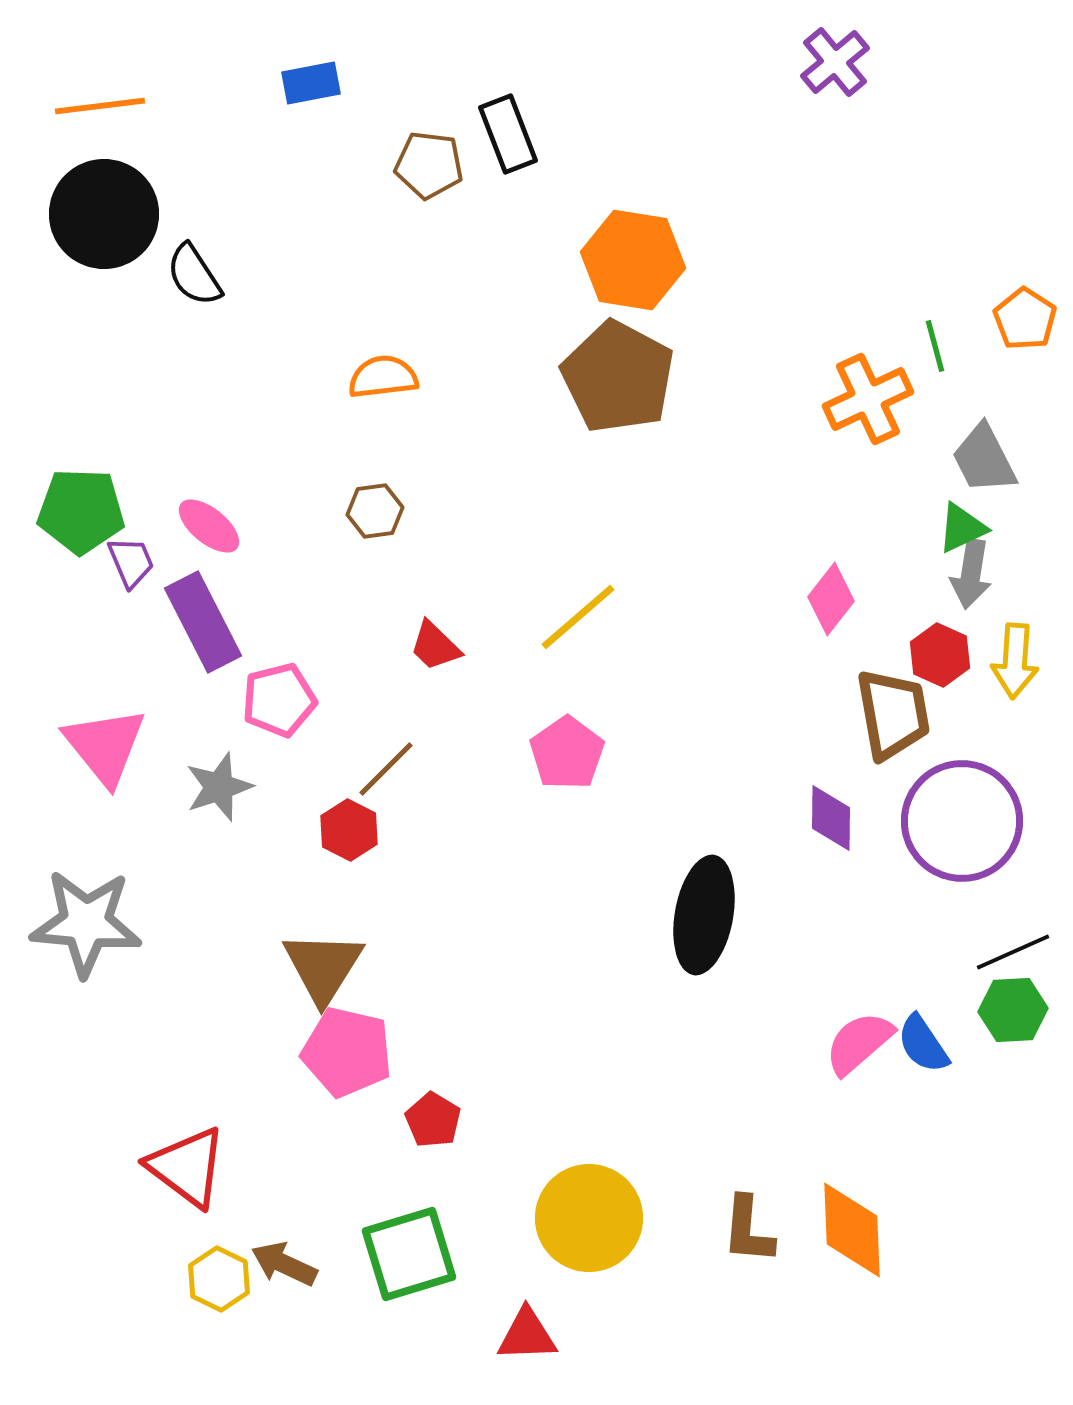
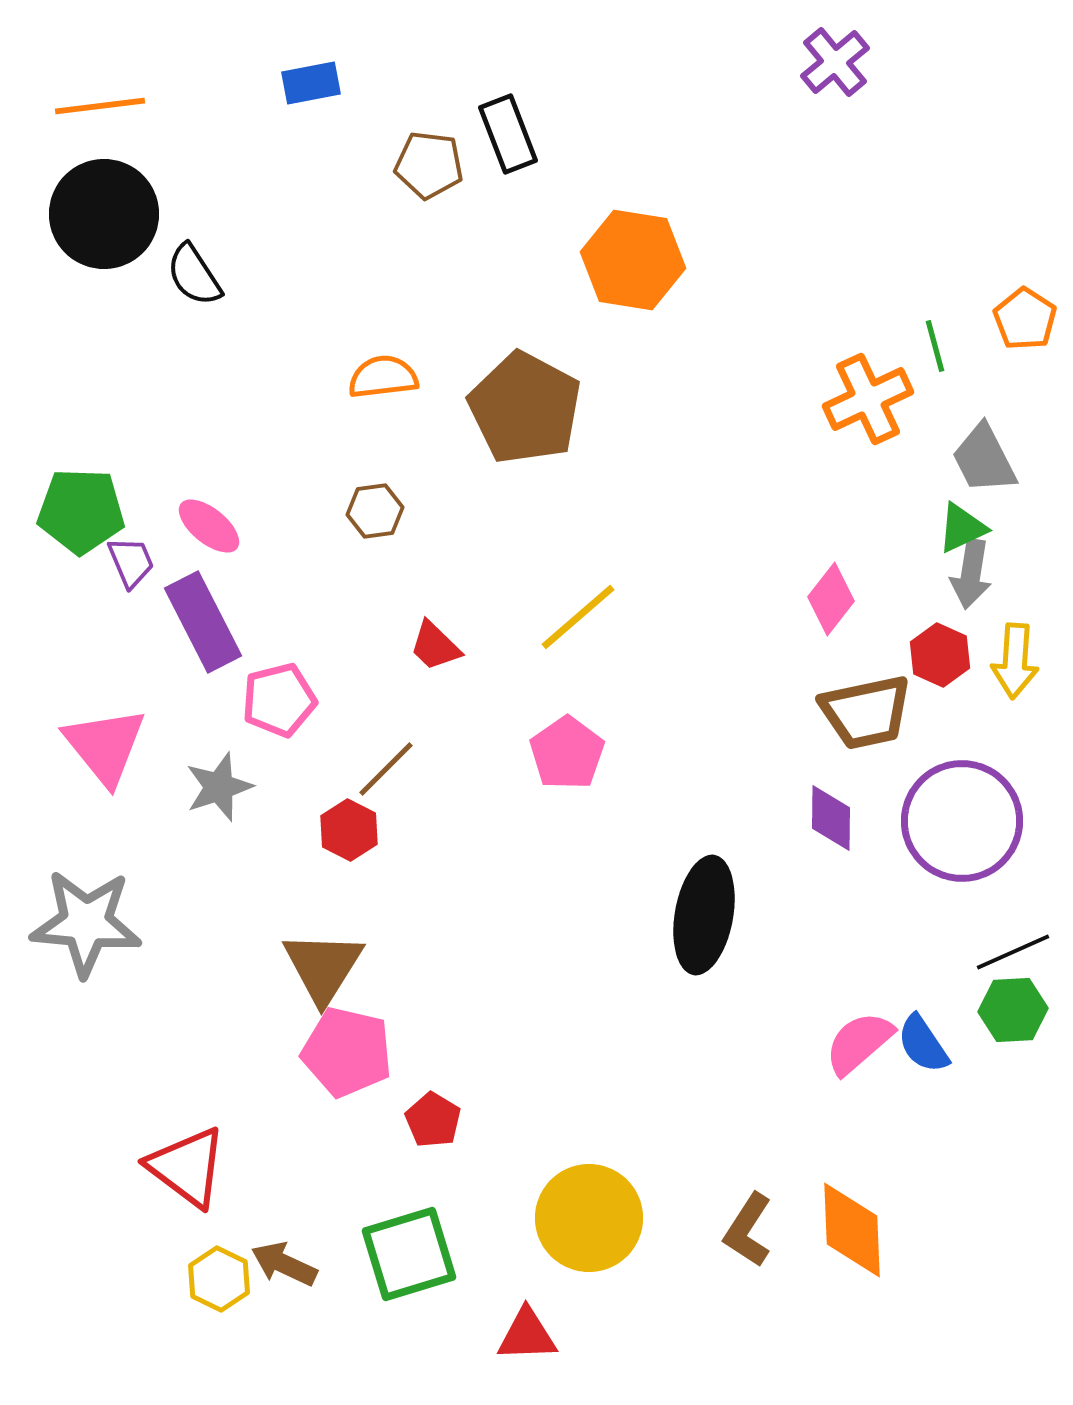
brown pentagon at (618, 377): moved 93 px left, 31 px down
brown trapezoid at (893, 714): moved 27 px left, 2 px up; rotated 88 degrees clockwise
brown L-shape at (748, 1230): rotated 28 degrees clockwise
